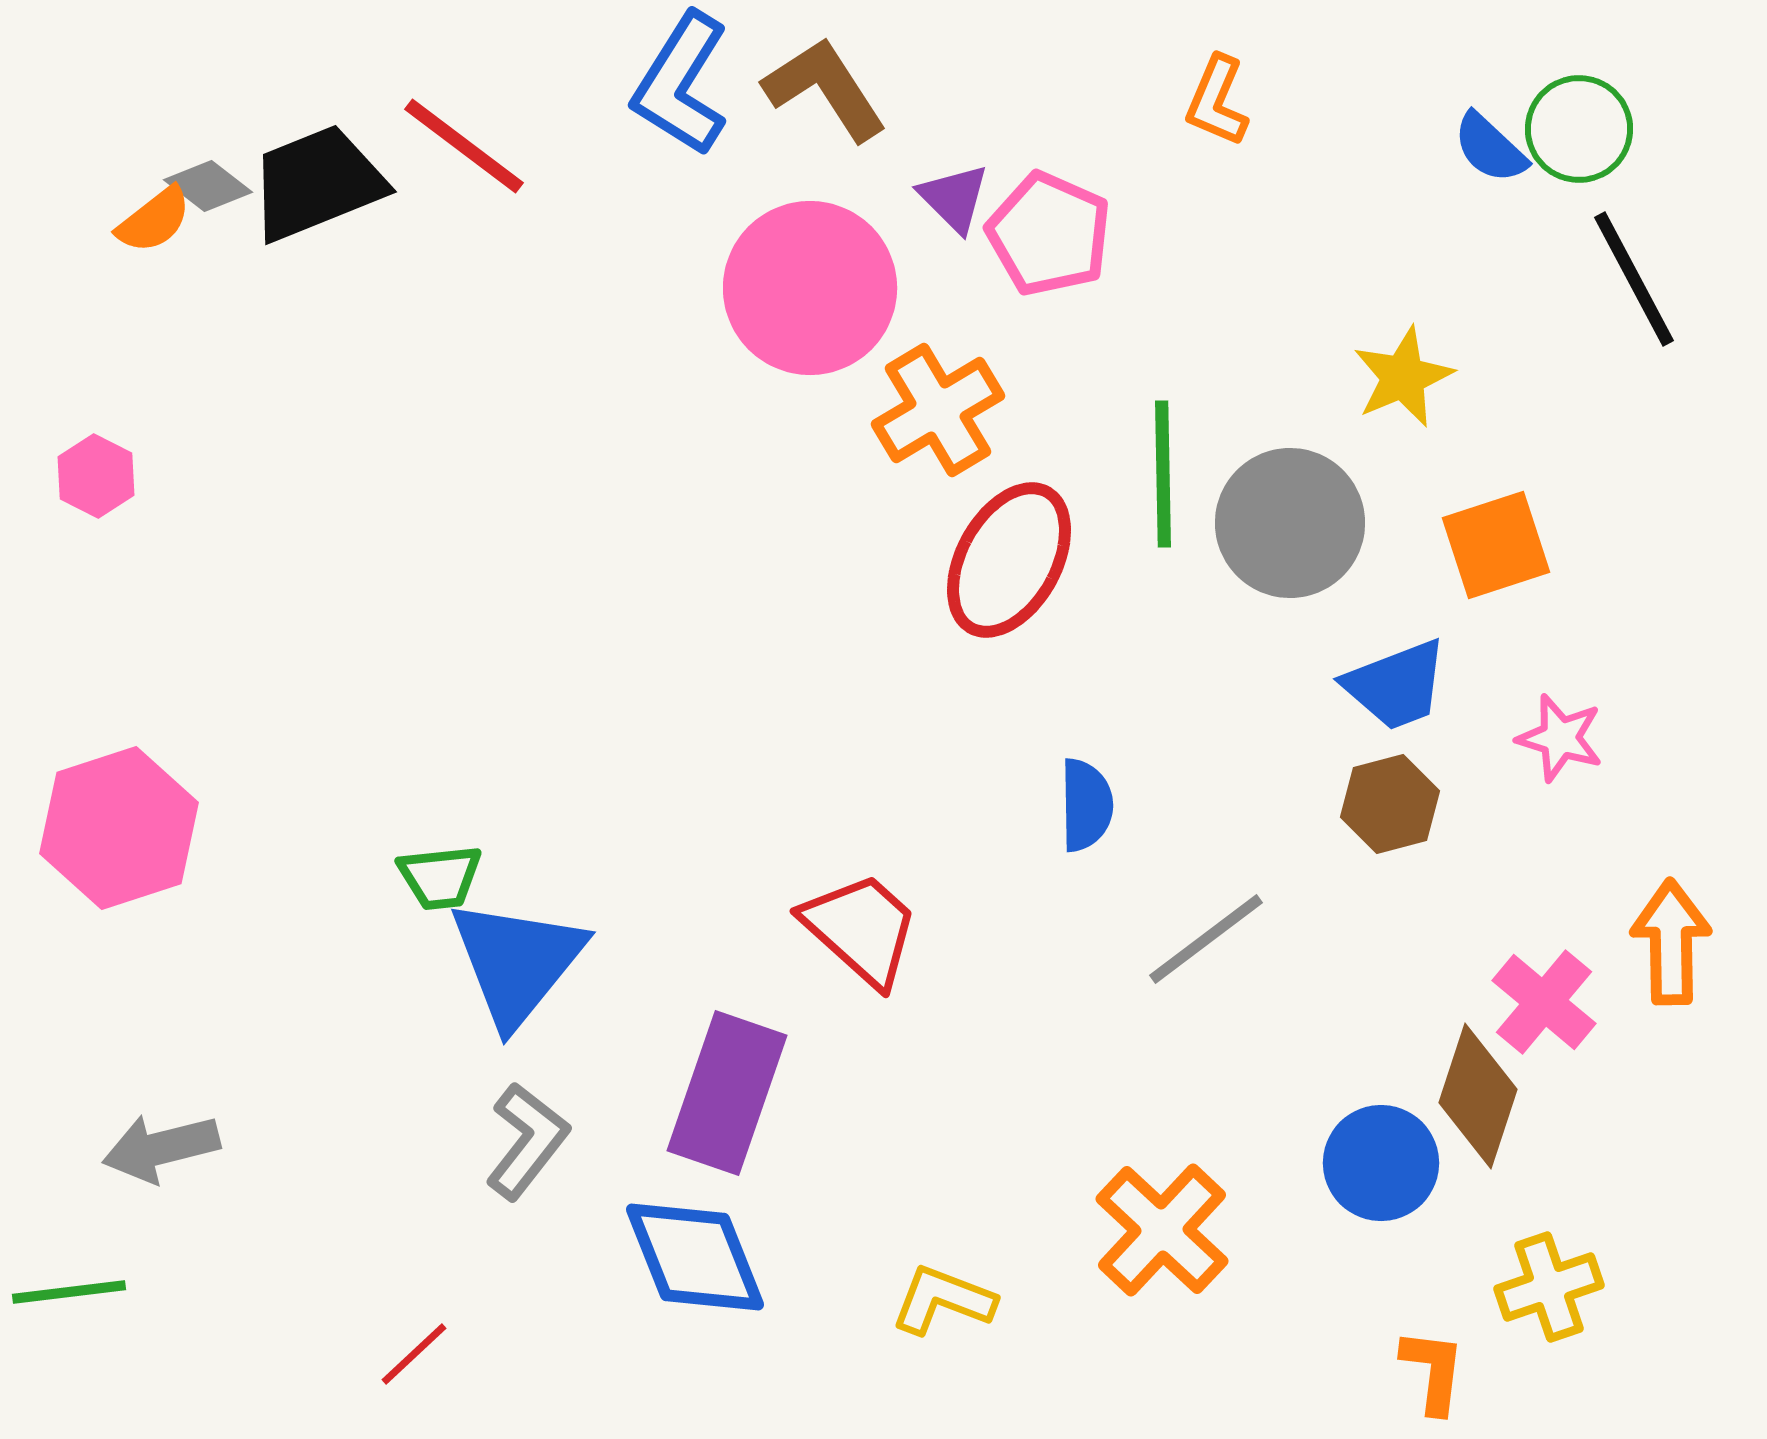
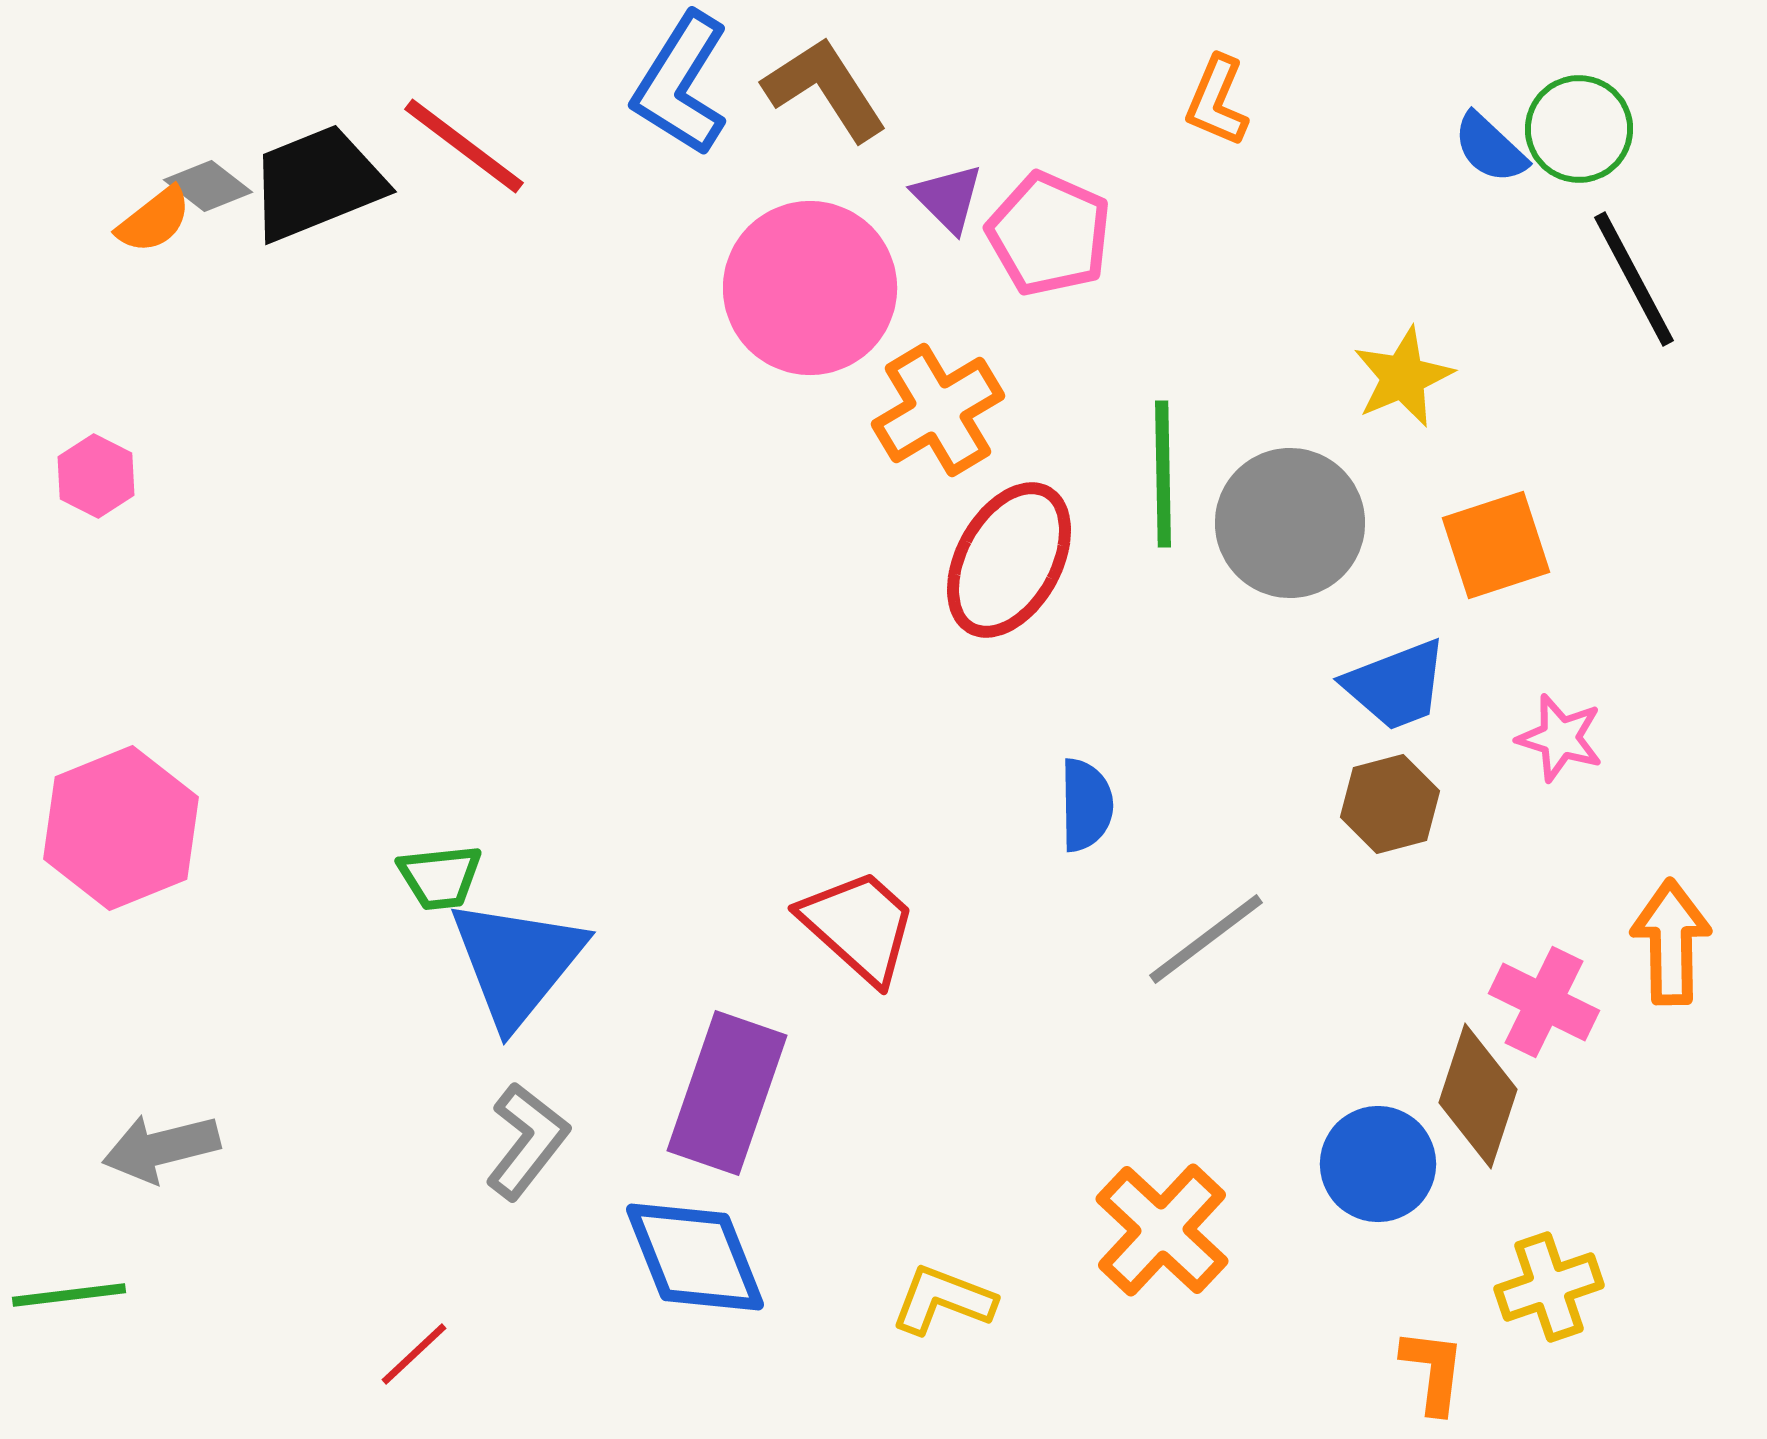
purple triangle at (954, 198): moved 6 px left
pink hexagon at (119, 828): moved 2 px right; rotated 4 degrees counterclockwise
red trapezoid at (861, 929): moved 2 px left, 3 px up
pink cross at (1544, 1002): rotated 14 degrees counterclockwise
blue circle at (1381, 1163): moved 3 px left, 1 px down
green line at (69, 1292): moved 3 px down
